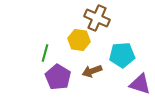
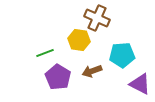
green line: rotated 54 degrees clockwise
purple triangle: rotated 10 degrees clockwise
